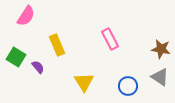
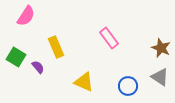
pink rectangle: moved 1 px left, 1 px up; rotated 10 degrees counterclockwise
yellow rectangle: moved 1 px left, 2 px down
brown star: moved 1 px up; rotated 12 degrees clockwise
yellow triangle: rotated 35 degrees counterclockwise
